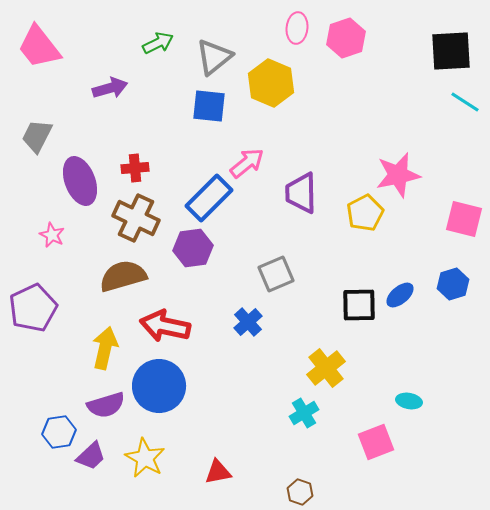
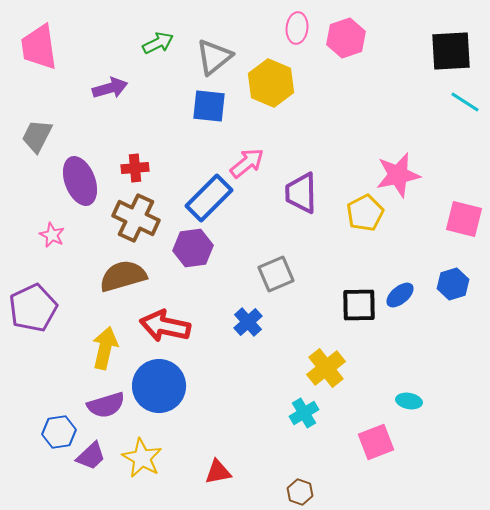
pink trapezoid at (39, 47): rotated 30 degrees clockwise
yellow star at (145, 458): moved 3 px left
